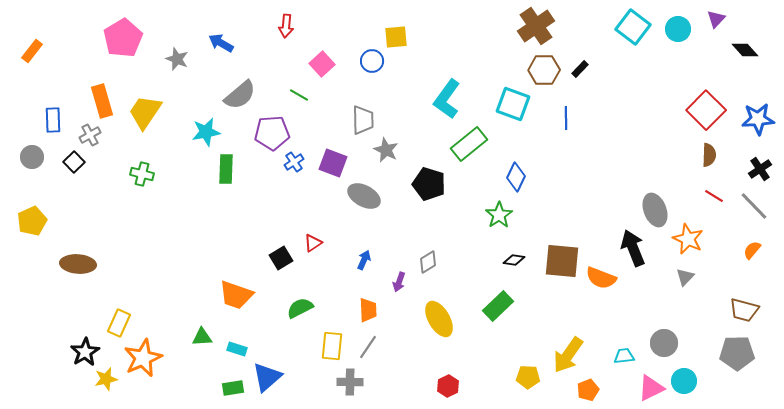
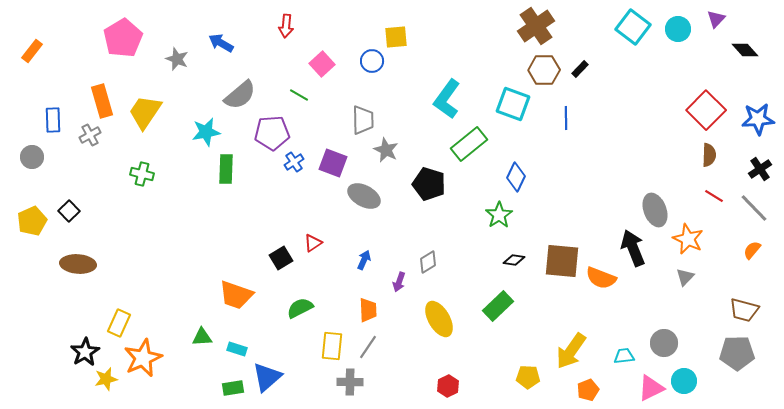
black square at (74, 162): moved 5 px left, 49 px down
gray line at (754, 206): moved 2 px down
yellow arrow at (568, 355): moved 3 px right, 4 px up
